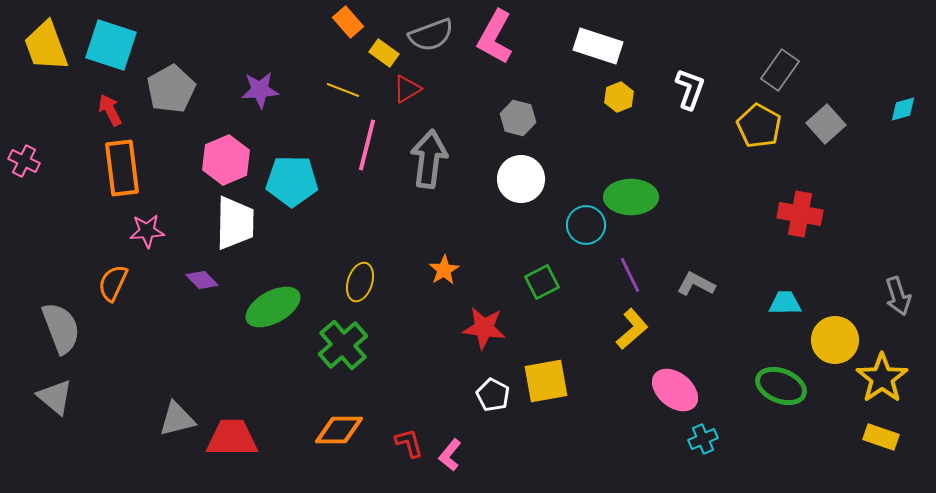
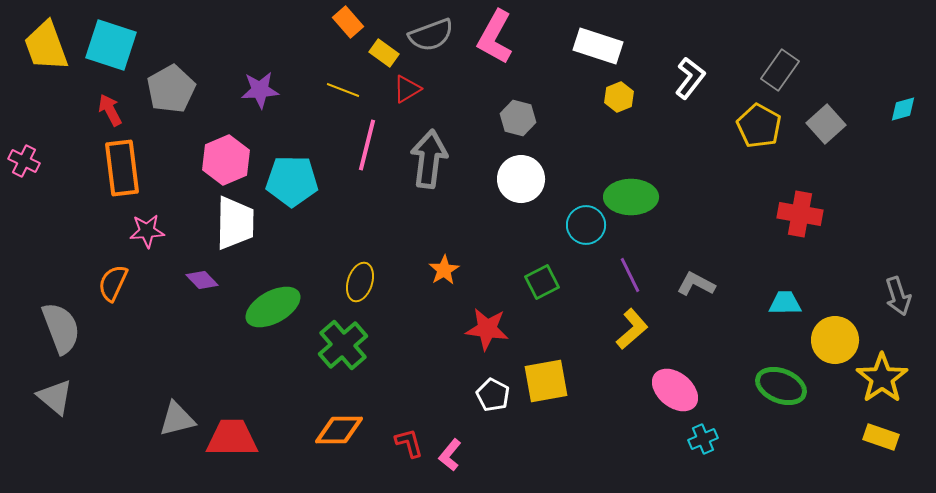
white L-shape at (690, 89): moved 11 px up; rotated 18 degrees clockwise
red star at (484, 328): moved 3 px right, 1 px down
